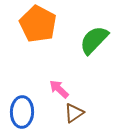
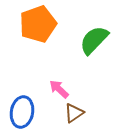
orange pentagon: rotated 24 degrees clockwise
blue ellipse: rotated 8 degrees clockwise
